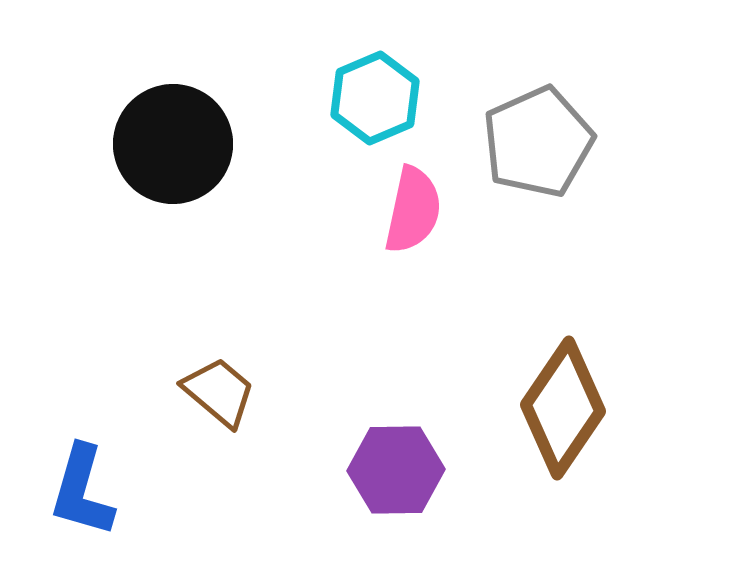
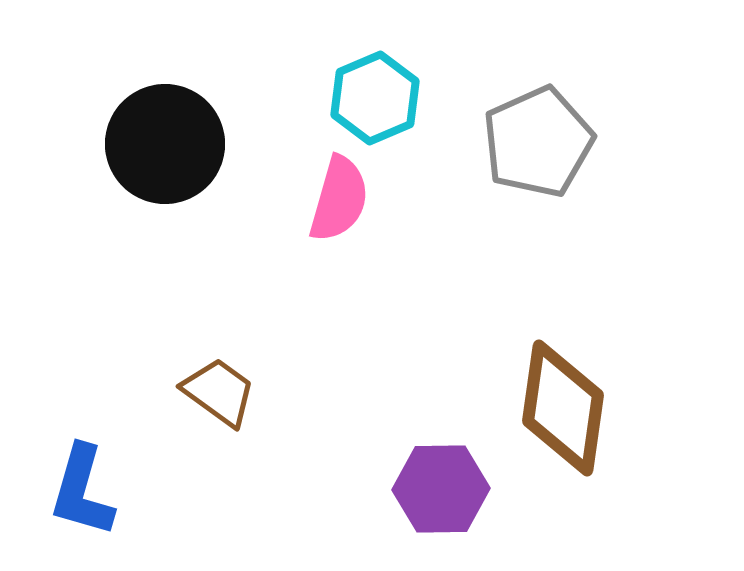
black circle: moved 8 px left
pink semicircle: moved 74 px left, 11 px up; rotated 4 degrees clockwise
brown trapezoid: rotated 4 degrees counterclockwise
brown diamond: rotated 26 degrees counterclockwise
purple hexagon: moved 45 px right, 19 px down
